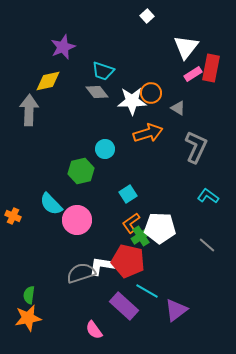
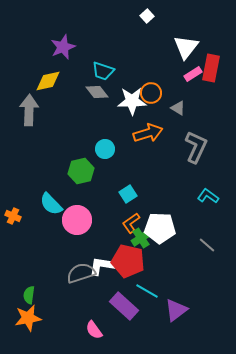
green cross: moved 2 px down
